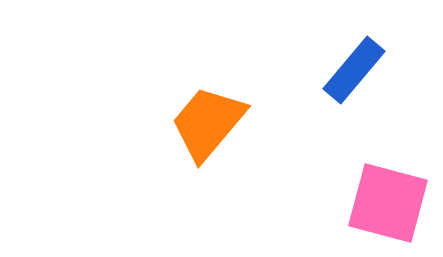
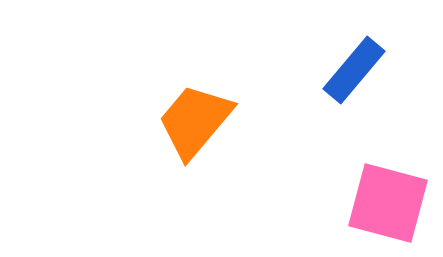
orange trapezoid: moved 13 px left, 2 px up
